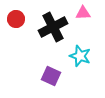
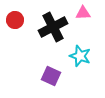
red circle: moved 1 px left, 1 px down
